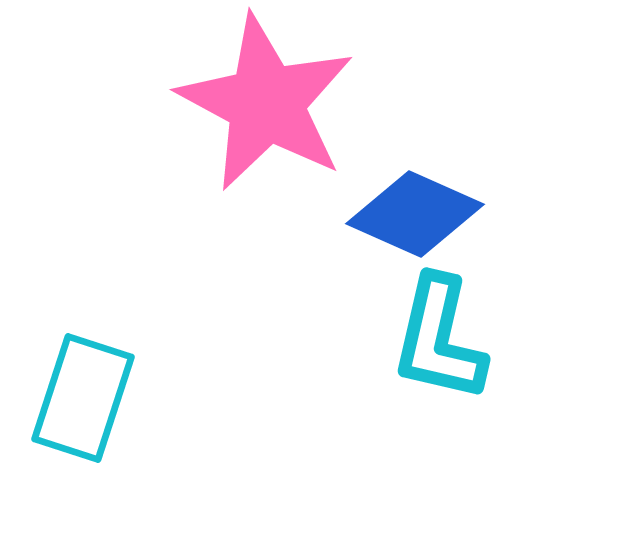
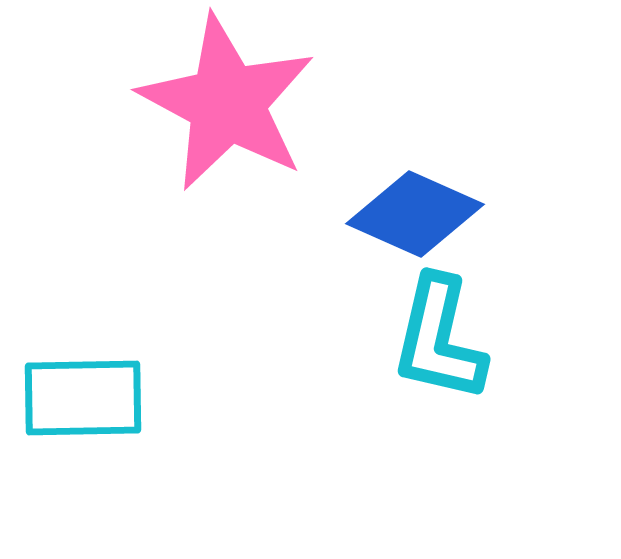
pink star: moved 39 px left
cyan rectangle: rotated 71 degrees clockwise
